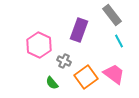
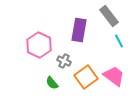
gray rectangle: moved 3 px left, 1 px down
purple rectangle: rotated 10 degrees counterclockwise
pink trapezoid: moved 2 px down
